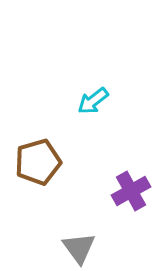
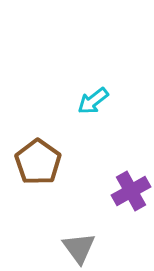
brown pentagon: rotated 21 degrees counterclockwise
